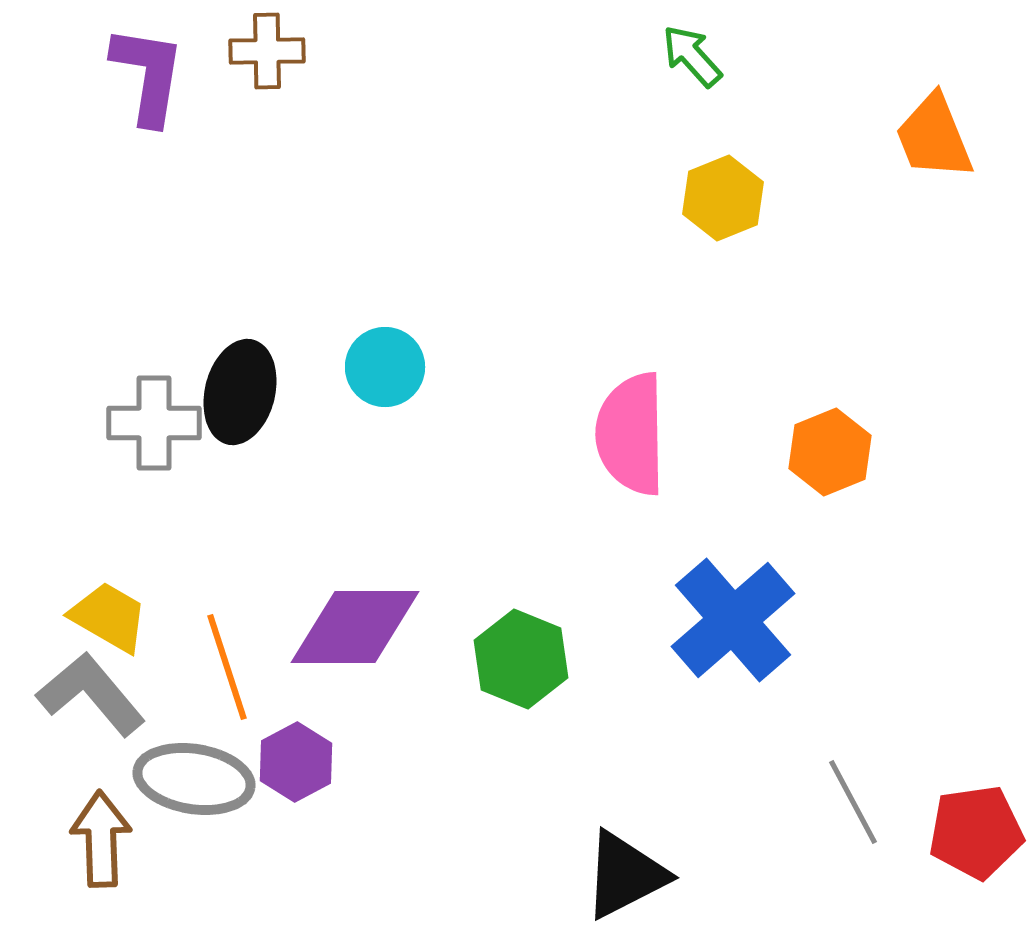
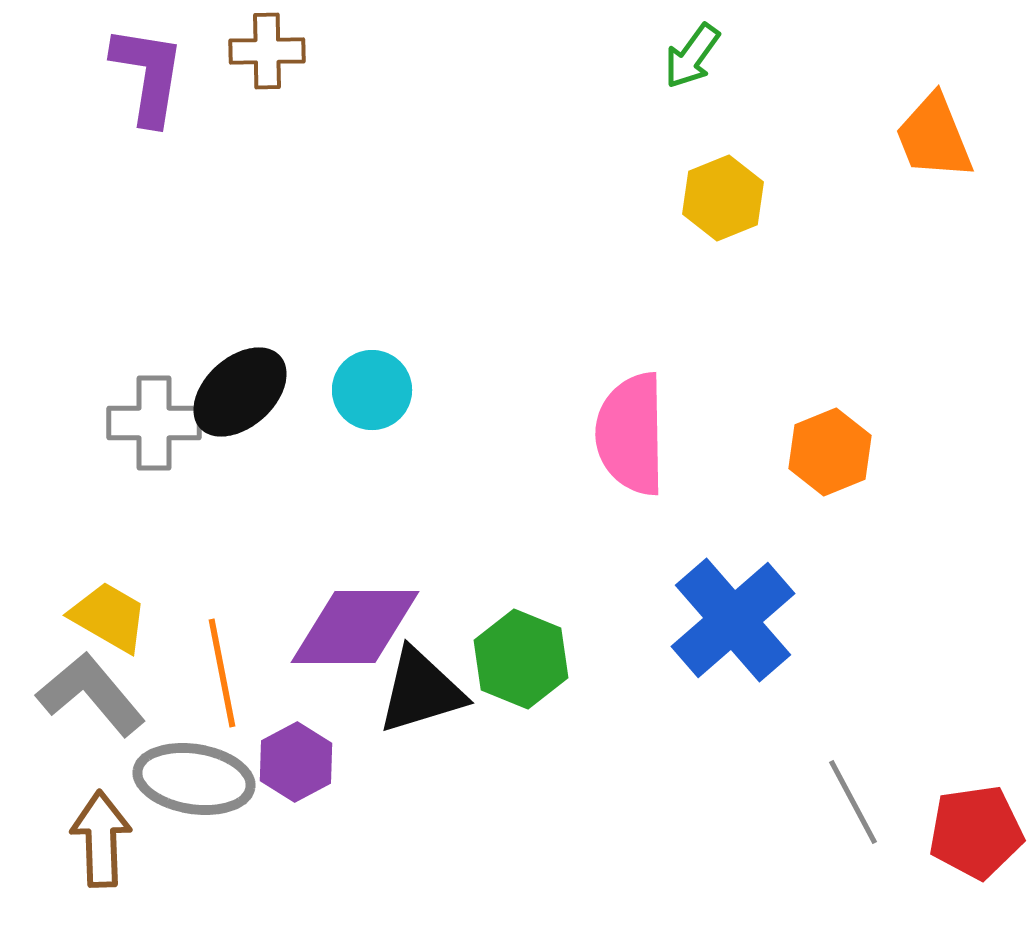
green arrow: rotated 102 degrees counterclockwise
cyan circle: moved 13 px left, 23 px down
black ellipse: rotated 34 degrees clockwise
orange line: moved 5 px left, 6 px down; rotated 7 degrees clockwise
black triangle: moved 204 px left, 184 px up; rotated 10 degrees clockwise
